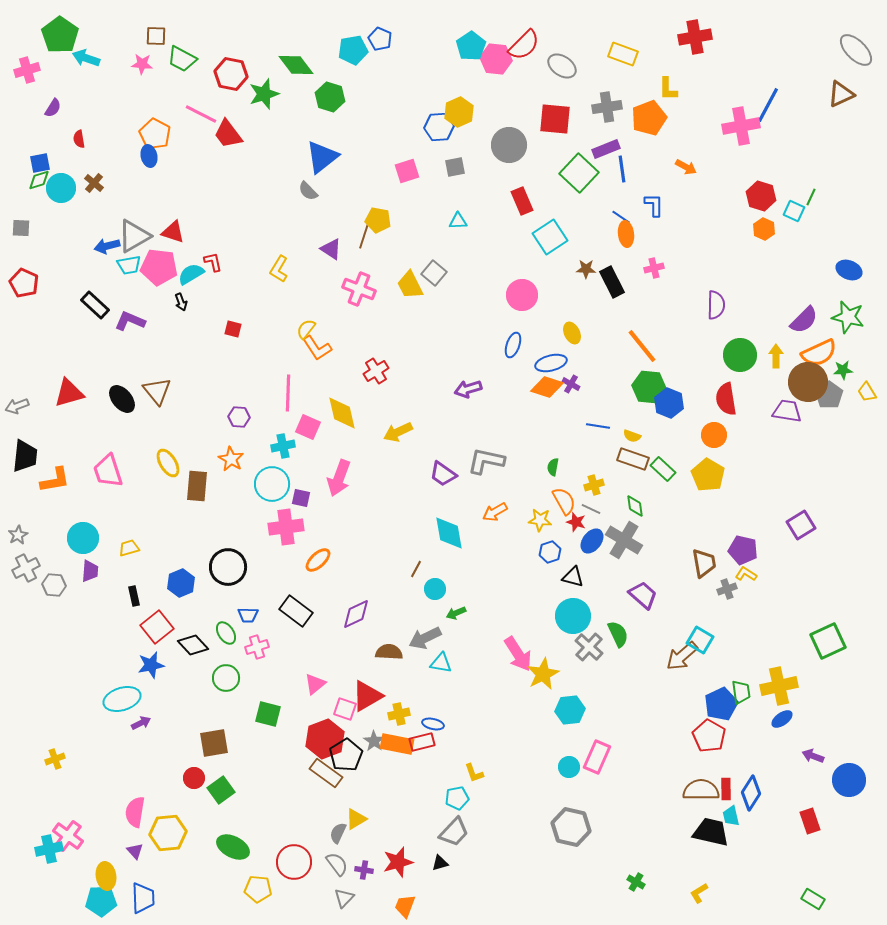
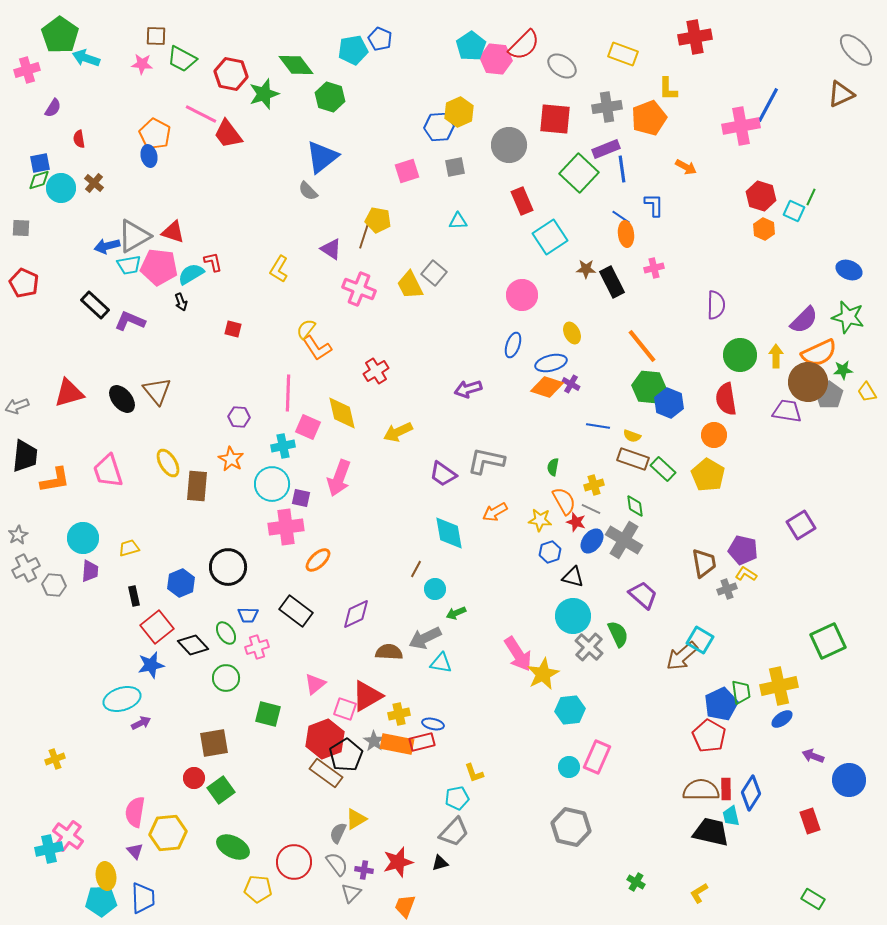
gray triangle at (344, 898): moved 7 px right, 5 px up
